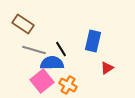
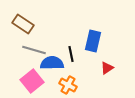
black line: moved 10 px right, 5 px down; rotated 21 degrees clockwise
pink square: moved 10 px left
